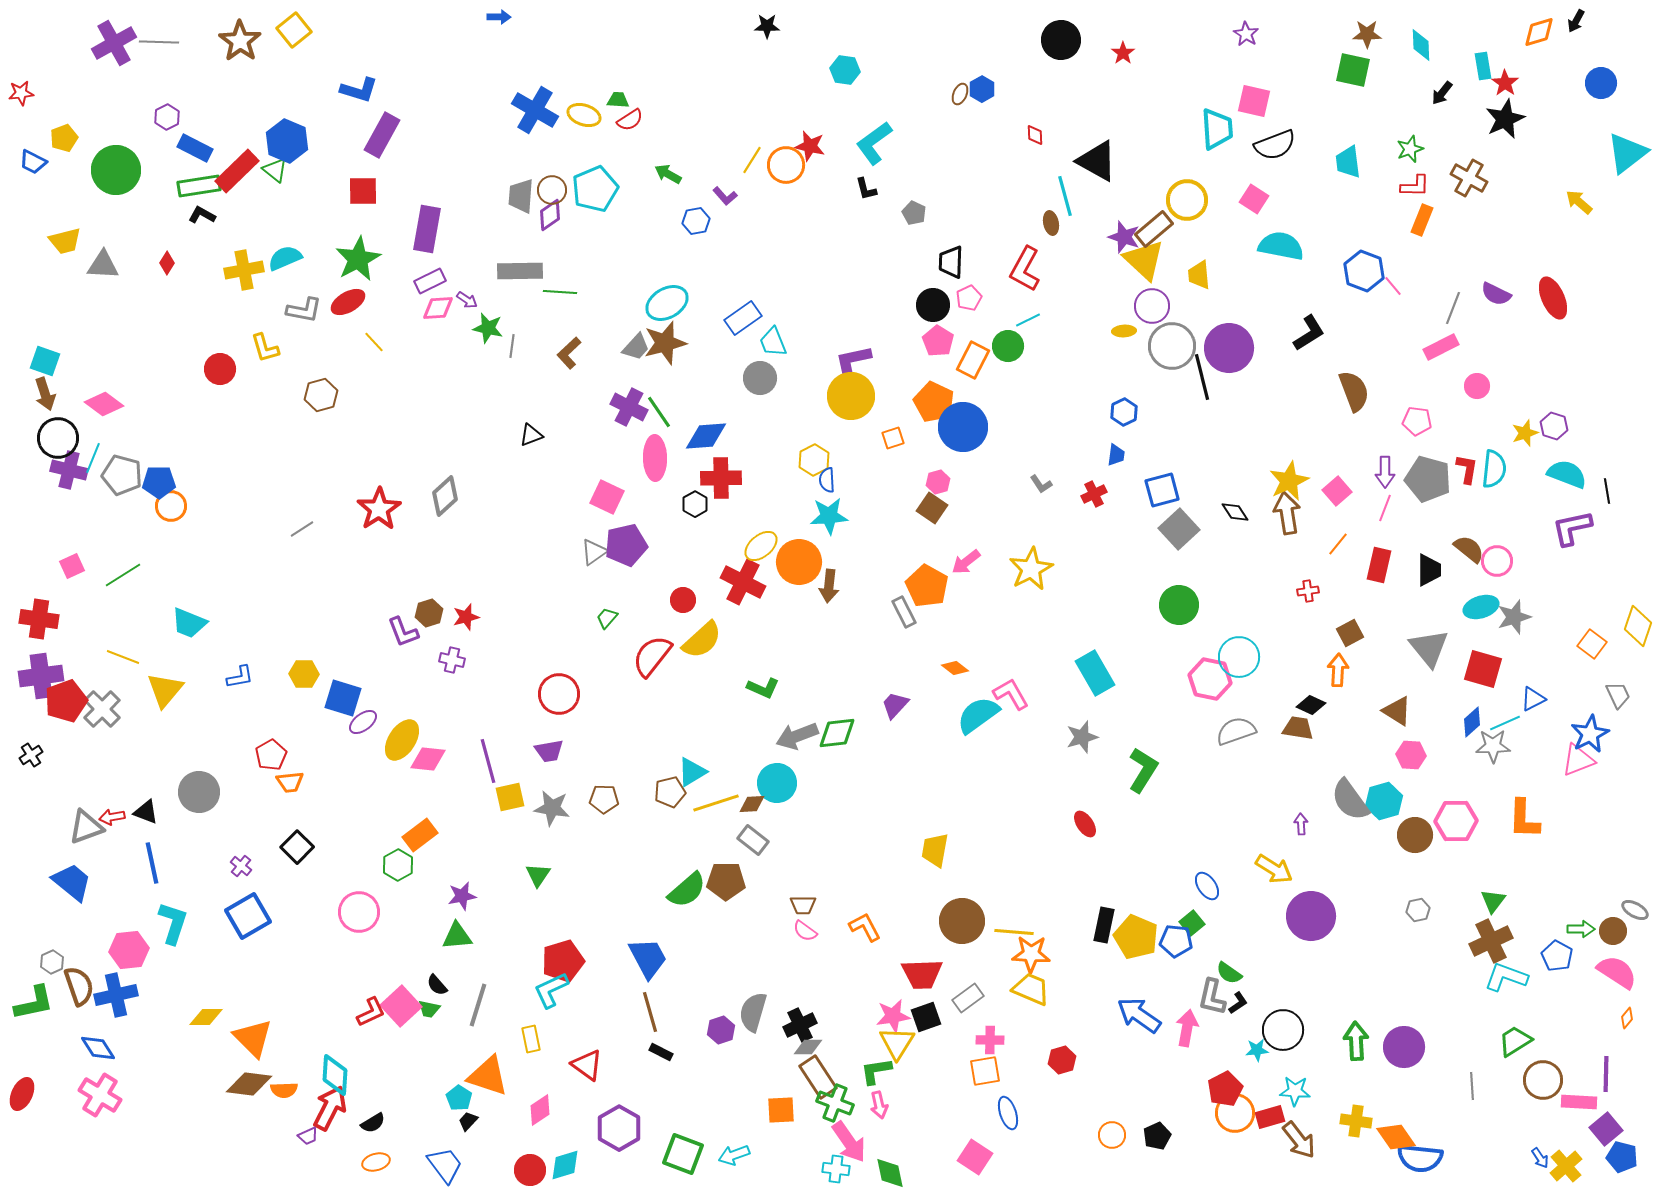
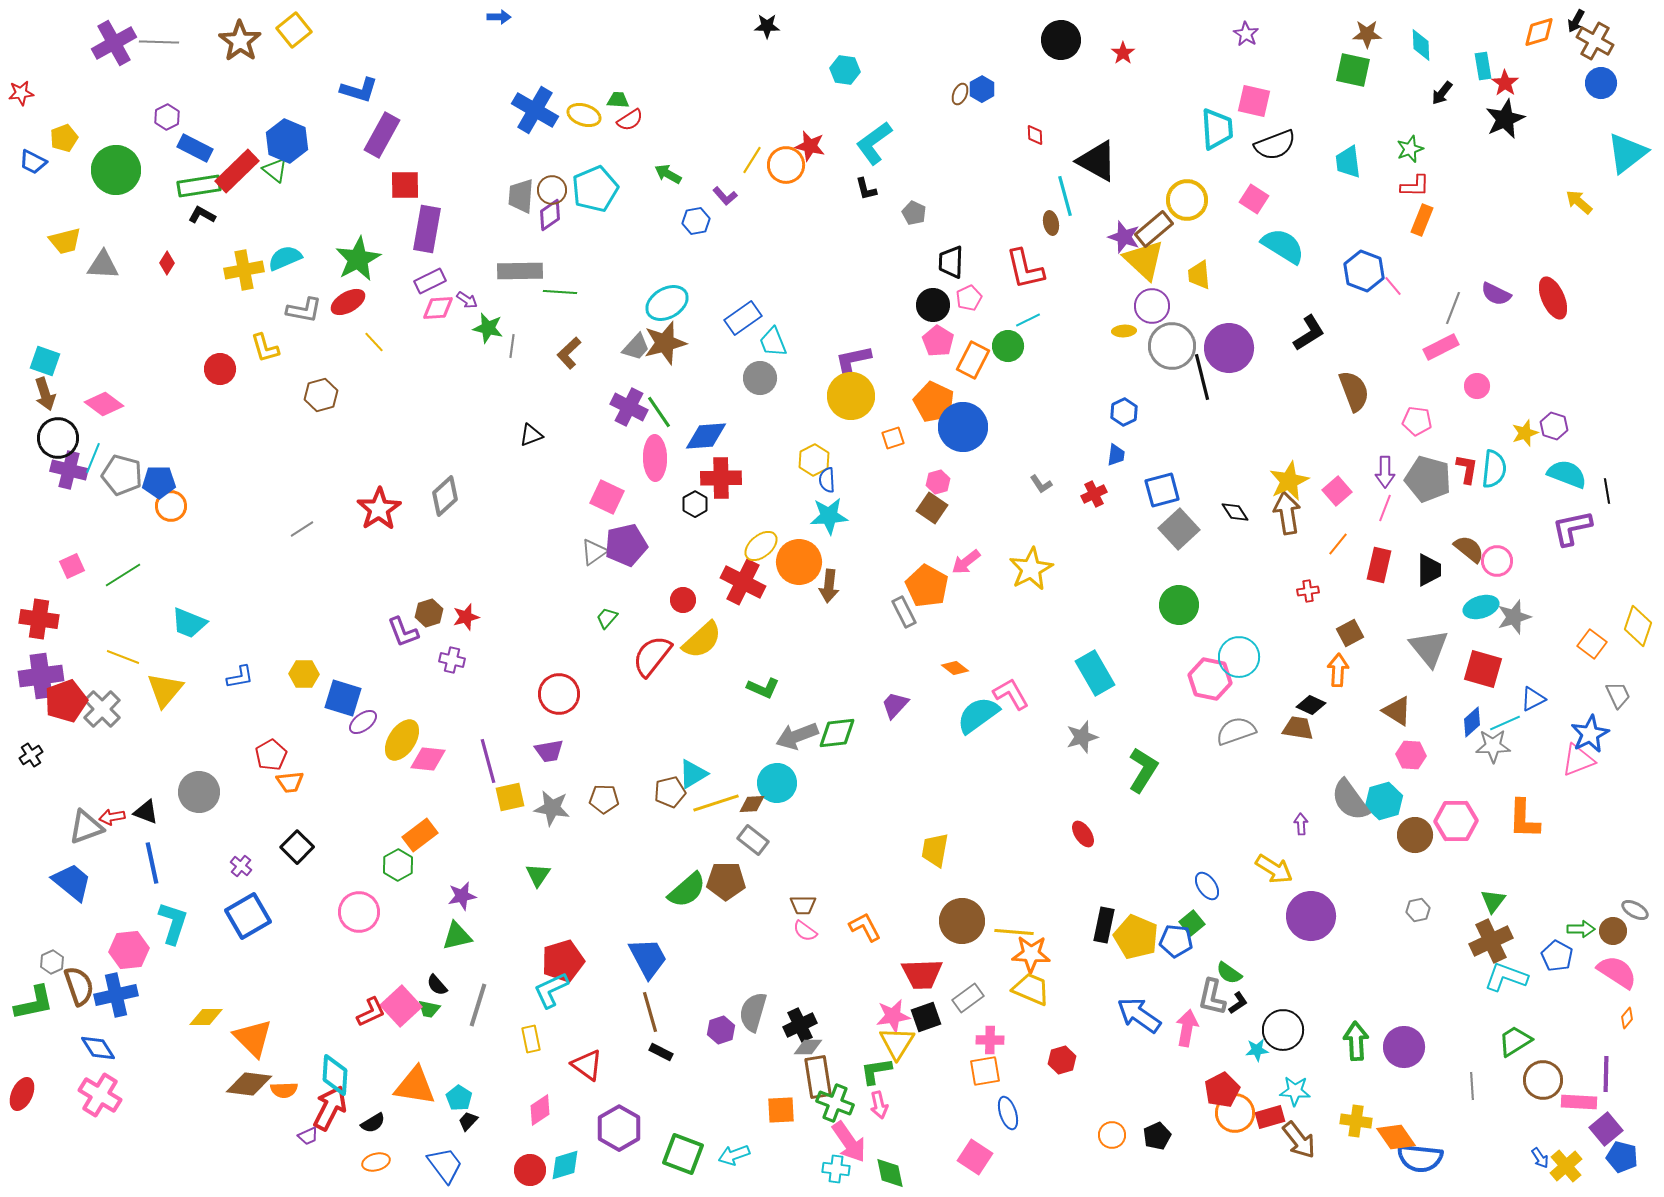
brown cross at (1469, 178): moved 126 px right, 137 px up
red square at (363, 191): moved 42 px right, 6 px up
cyan semicircle at (1281, 246): moved 2 px right; rotated 21 degrees clockwise
red L-shape at (1025, 269): rotated 42 degrees counterclockwise
cyan triangle at (692, 772): moved 1 px right, 2 px down
red ellipse at (1085, 824): moved 2 px left, 10 px down
green triangle at (457, 936): rotated 8 degrees counterclockwise
orange triangle at (488, 1076): moved 73 px left, 10 px down; rotated 9 degrees counterclockwise
brown rectangle at (818, 1077): rotated 24 degrees clockwise
red pentagon at (1225, 1089): moved 3 px left, 1 px down
